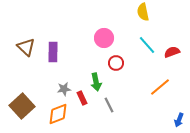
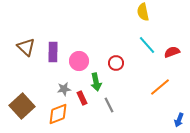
pink circle: moved 25 px left, 23 px down
